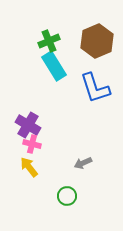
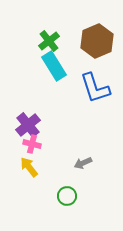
green cross: rotated 15 degrees counterclockwise
purple cross: rotated 20 degrees clockwise
